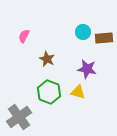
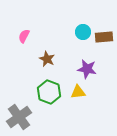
brown rectangle: moved 1 px up
yellow triangle: rotated 21 degrees counterclockwise
